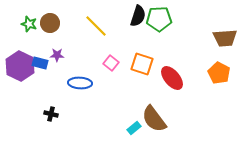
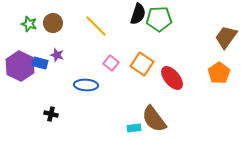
black semicircle: moved 2 px up
brown circle: moved 3 px right
brown trapezoid: moved 1 px right, 1 px up; rotated 130 degrees clockwise
purple star: rotated 16 degrees clockwise
orange square: rotated 15 degrees clockwise
orange pentagon: rotated 10 degrees clockwise
blue ellipse: moved 6 px right, 2 px down
cyan rectangle: rotated 32 degrees clockwise
